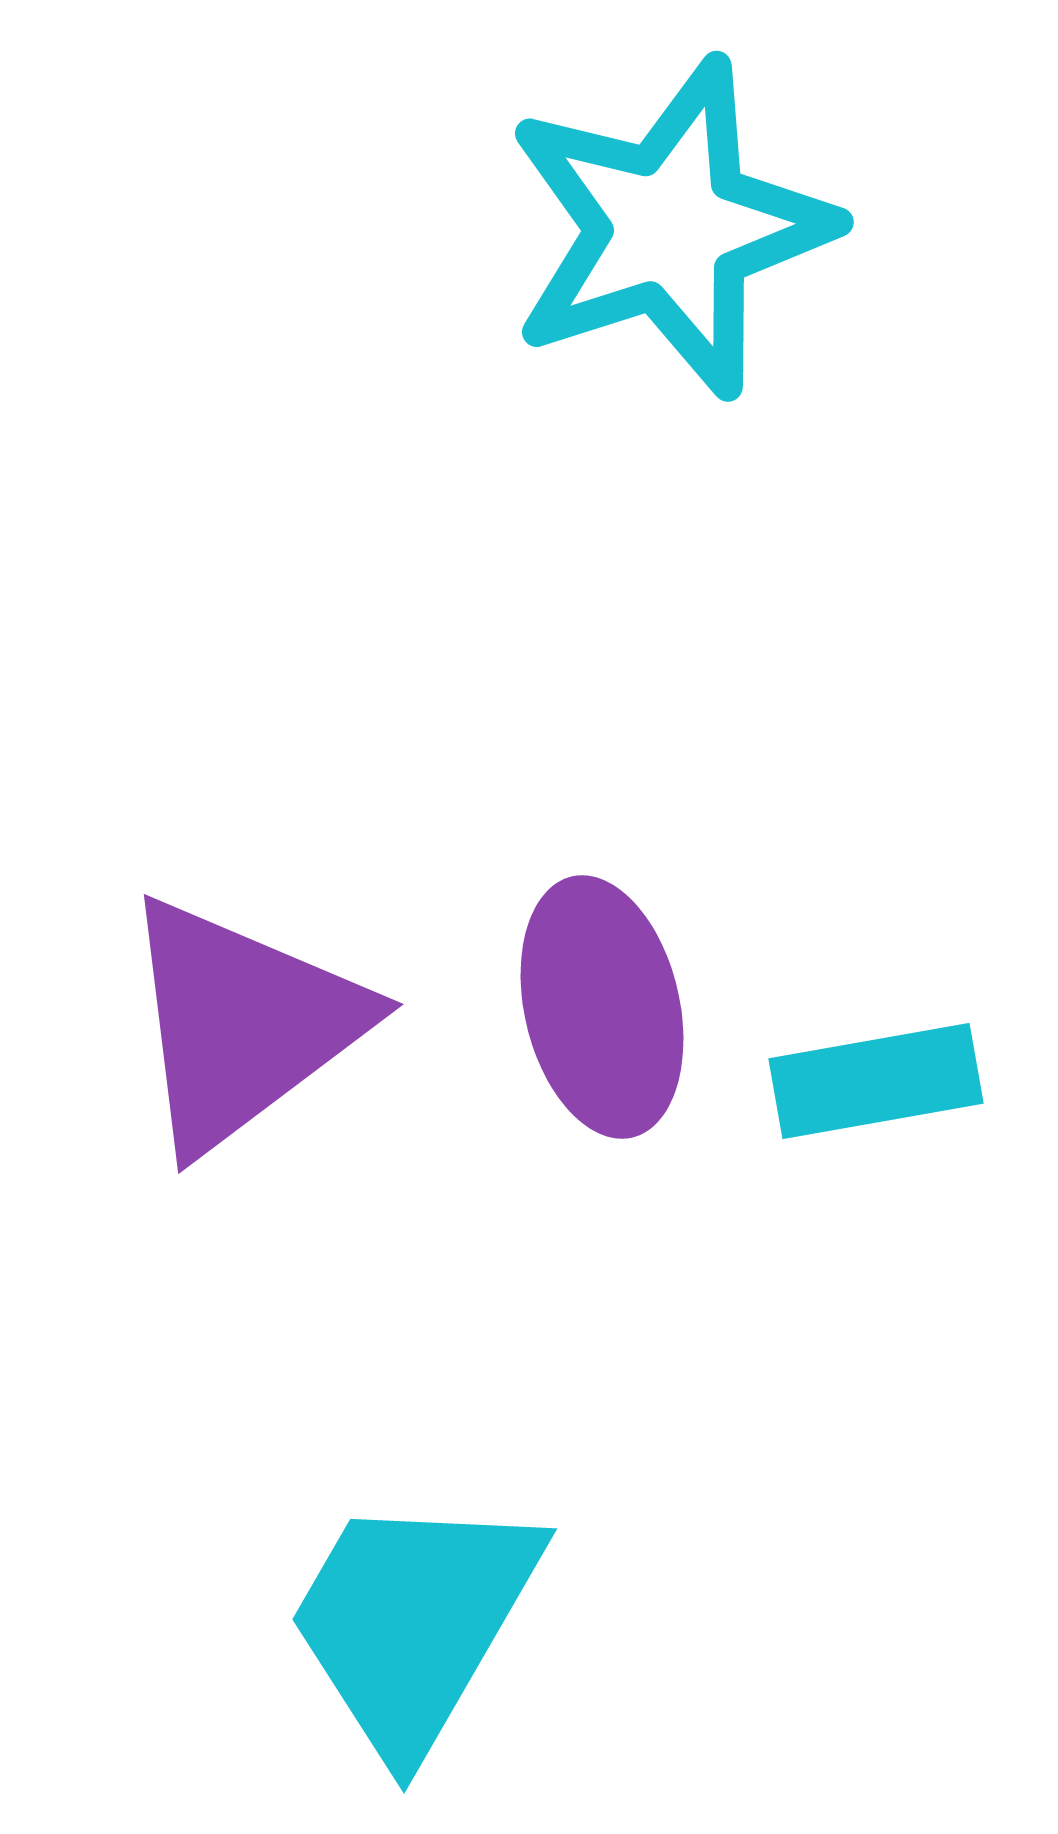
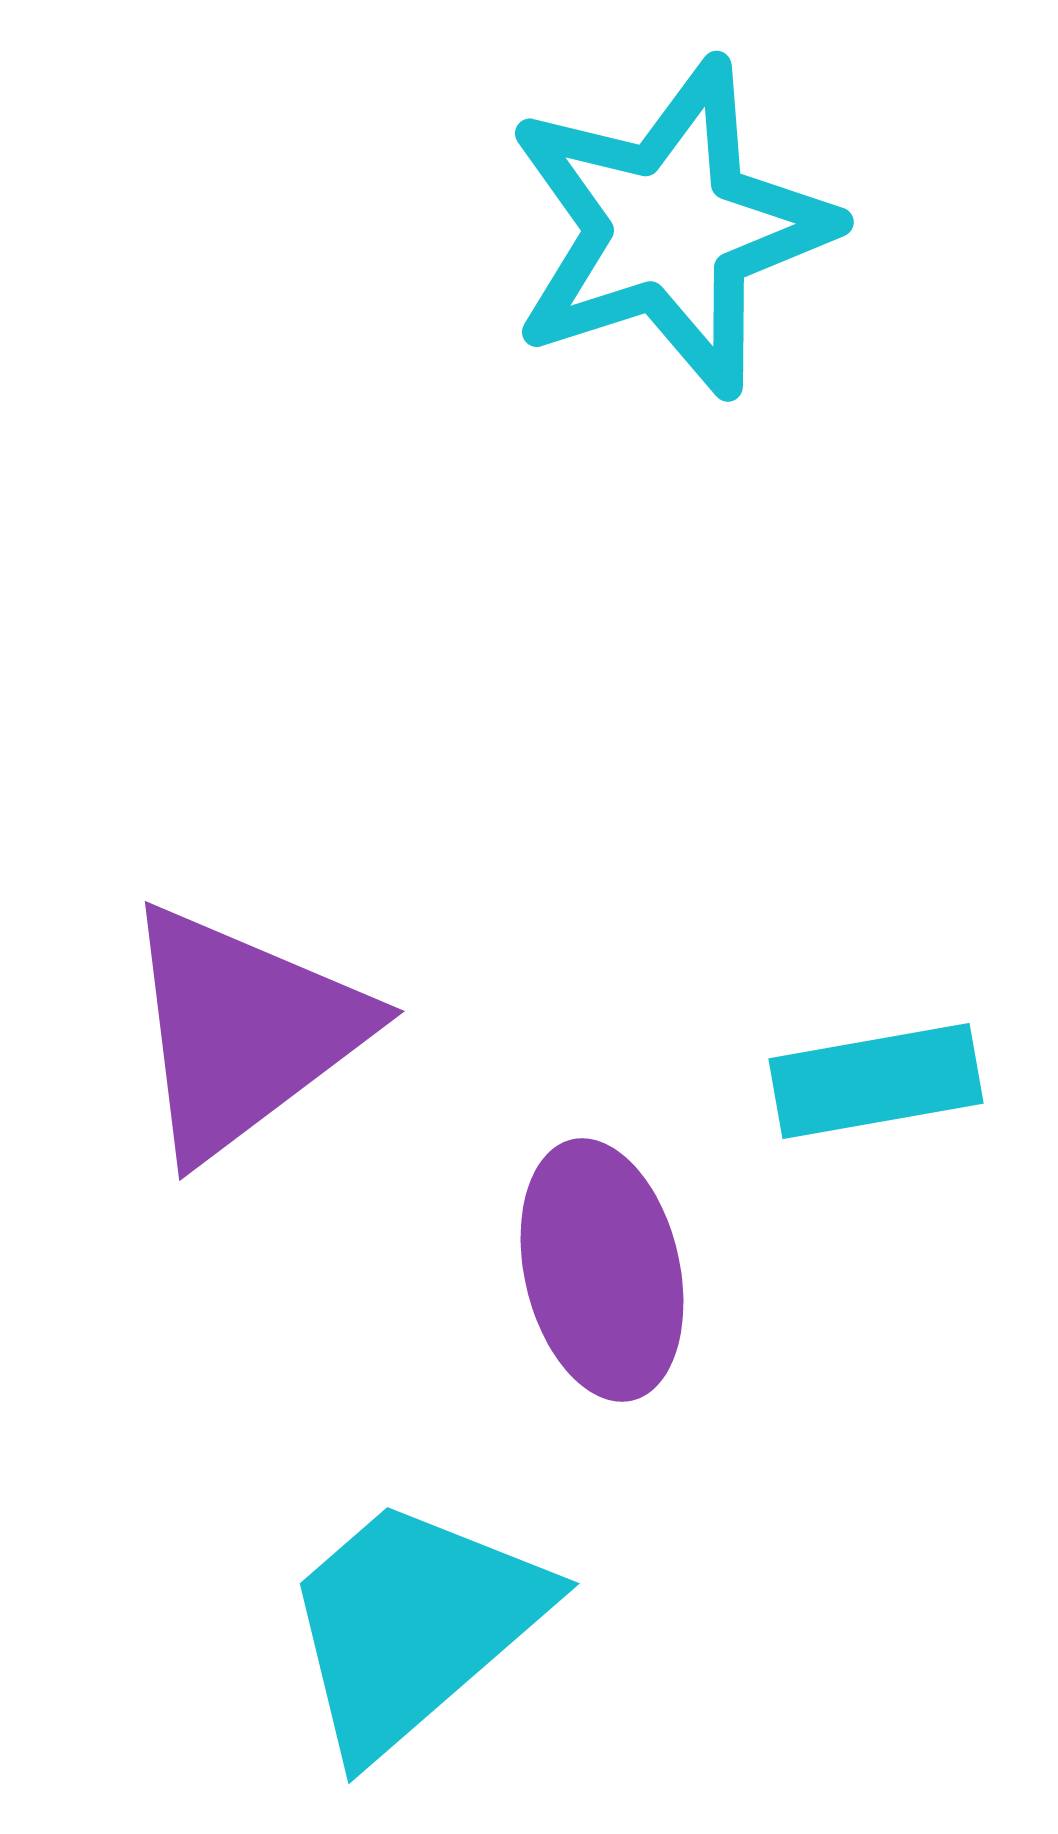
purple ellipse: moved 263 px down
purple triangle: moved 1 px right, 7 px down
cyan trapezoid: moved 3 px down; rotated 19 degrees clockwise
